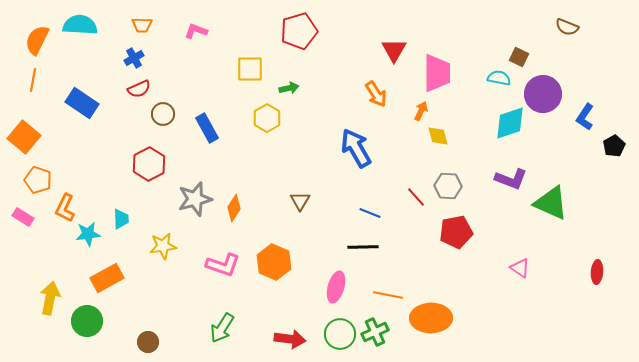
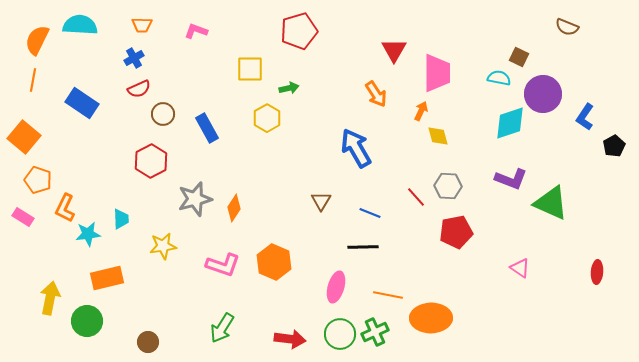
red hexagon at (149, 164): moved 2 px right, 3 px up
brown triangle at (300, 201): moved 21 px right
orange rectangle at (107, 278): rotated 16 degrees clockwise
